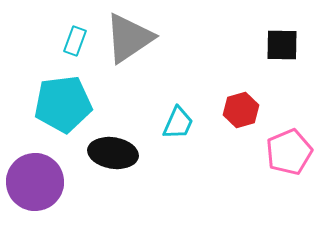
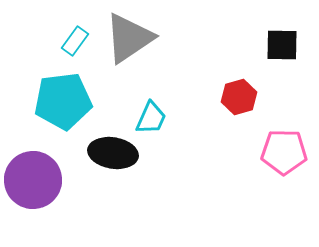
cyan rectangle: rotated 16 degrees clockwise
cyan pentagon: moved 3 px up
red hexagon: moved 2 px left, 13 px up
cyan trapezoid: moved 27 px left, 5 px up
pink pentagon: moved 5 px left; rotated 24 degrees clockwise
purple circle: moved 2 px left, 2 px up
